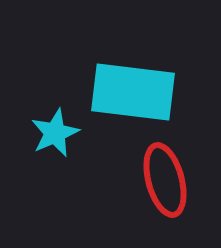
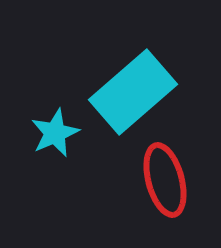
cyan rectangle: rotated 48 degrees counterclockwise
